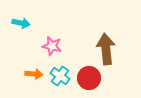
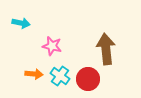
red circle: moved 1 px left, 1 px down
